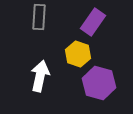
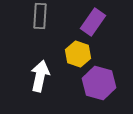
gray rectangle: moved 1 px right, 1 px up
